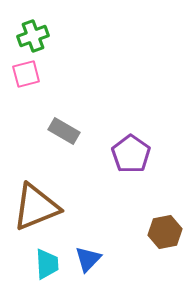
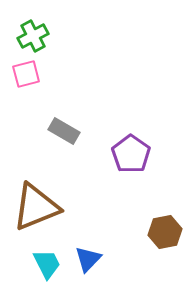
green cross: rotated 8 degrees counterclockwise
cyan trapezoid: rotated 24 degrees counterclockwise
